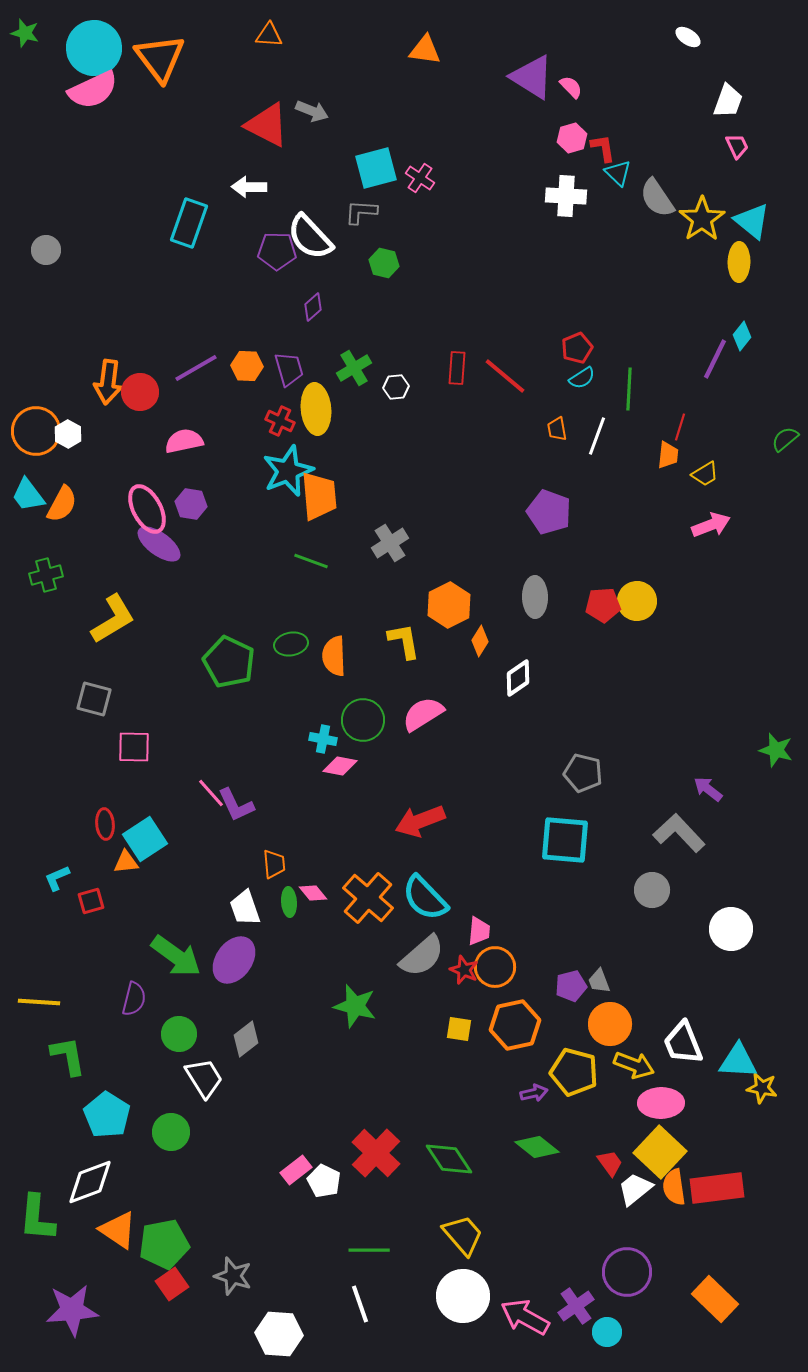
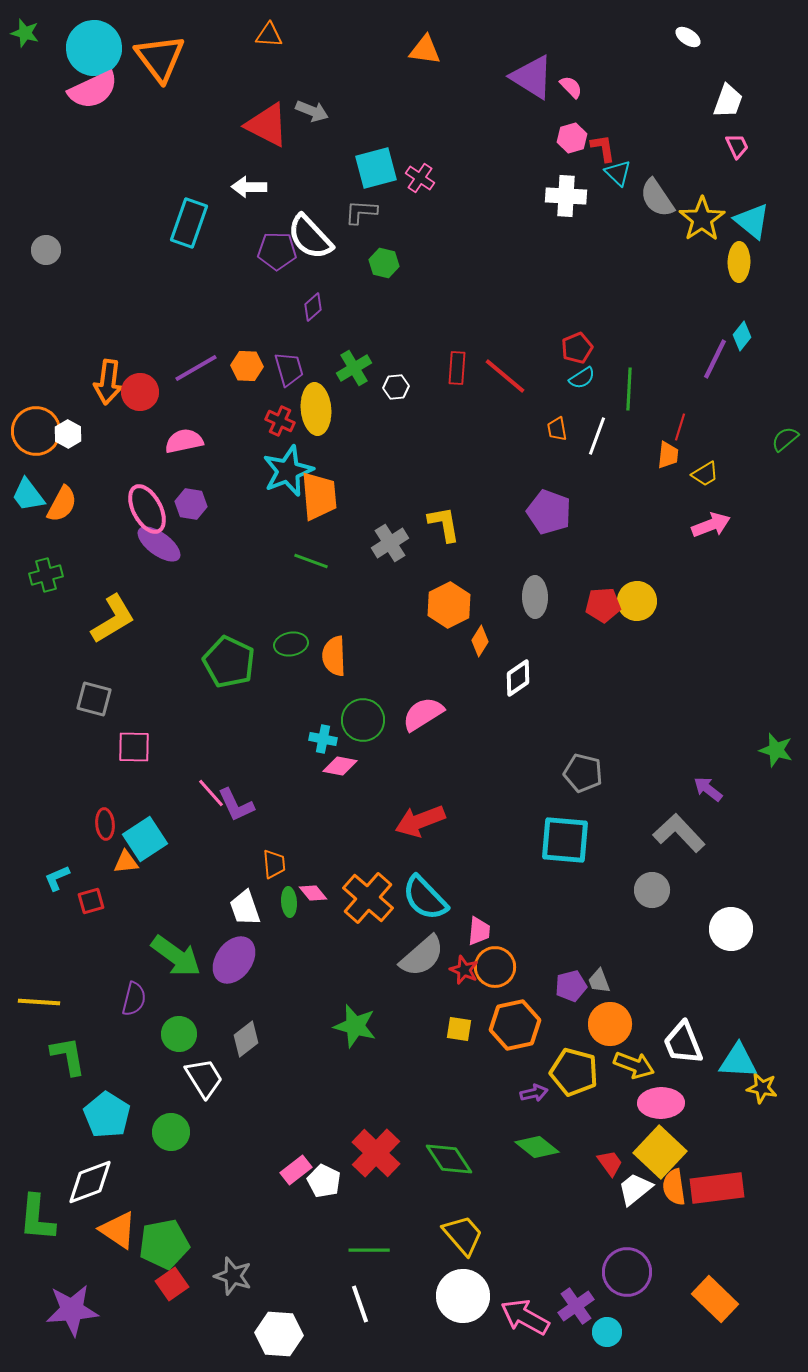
yellow L-shape at (404, 641): moved 40 px right, 117 px up
green star at (355, 1006): moved 20 px down
